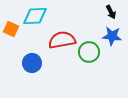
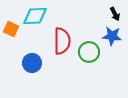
black arrow: moved 4 px right, 2 px down
red semicircle: moved 1 px down; rotated 100 degrees clockwise
